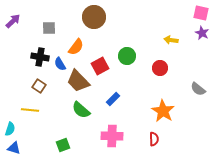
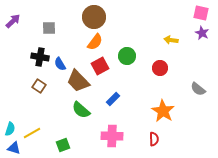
orange semicircle: moved 19 px right, 5 px up
yellow line: moved 2 px right, 23 px down; rotated 36 degrees counterclockwise
